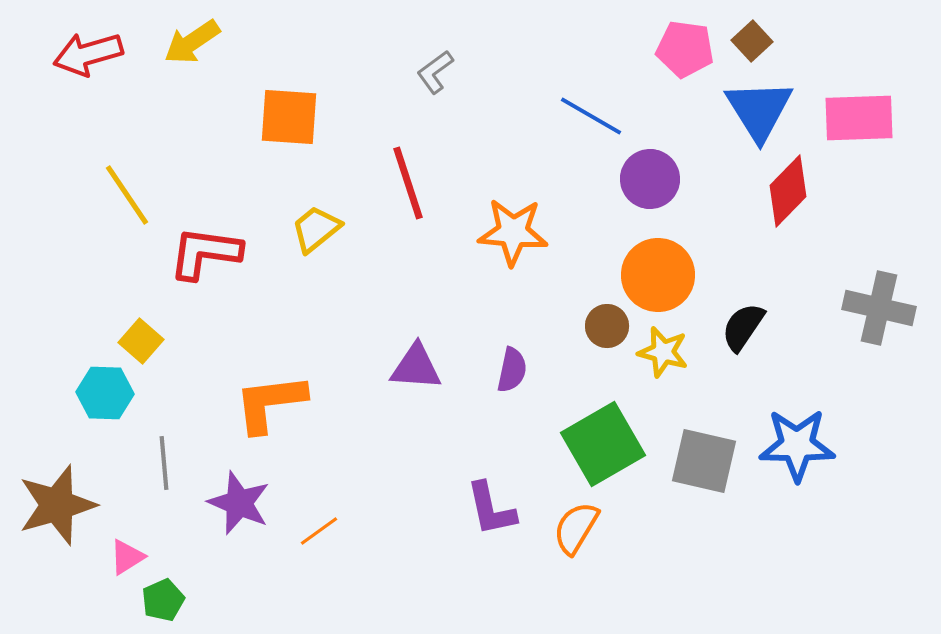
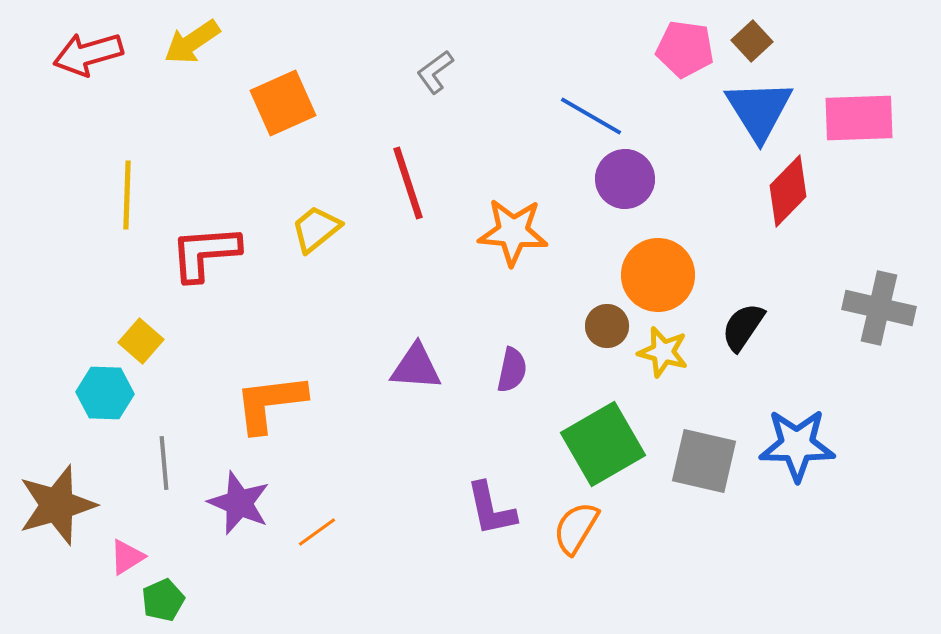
orange square: moved 6 px left, 14 px up; rotated 28 degrees counterclockwise
purple circle: moved 25 px left
yellow line: rotated 36 degrees clockwise
red L-shape: rotated 12 degrees counterclockwise
orange line: moved 2 px left, 1 px down
